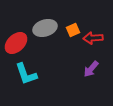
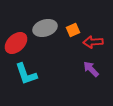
red arrow: moved 4 px down
purple arrow: rotated 96 degrees clockwise
